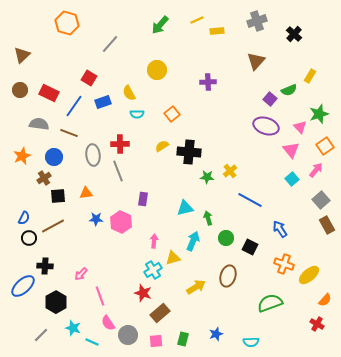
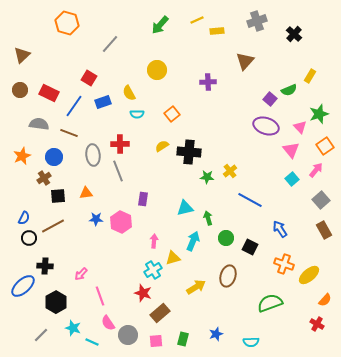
brown triangle at (256, 61): moved 11 px left
brown rectangle at (327, 225): moved 3 px left, 5 px down
